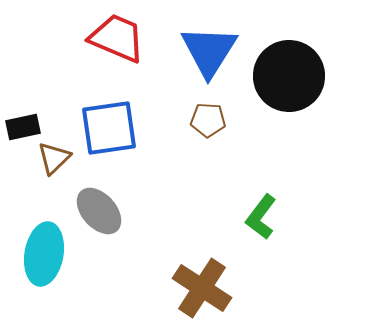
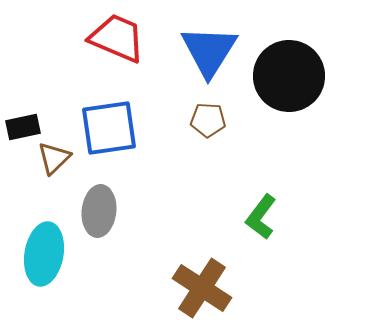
gray ellipse: rotated 48 degrees clockwise
